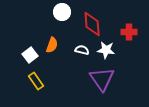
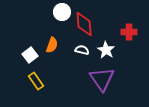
red diamond: moved 8 px left
white star: rotated 24 degrees clockwise
